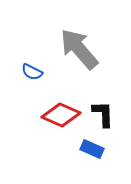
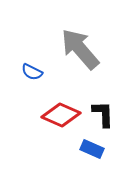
gray arrow: moved 1 px right
